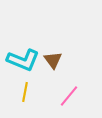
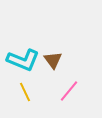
yellow line: rotated 36 degrees counterclockwise
pink line: moved 5 px up
